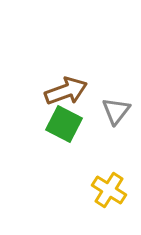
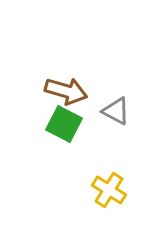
brown arrow: rotated 36 degrees clockwise
gray triangle: rotated 40 degrees counterclockwise
